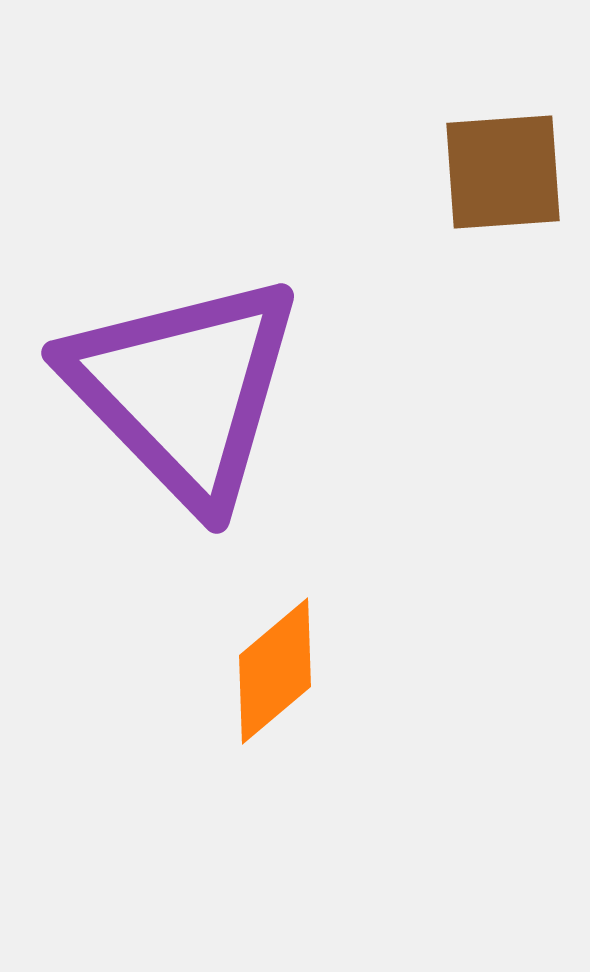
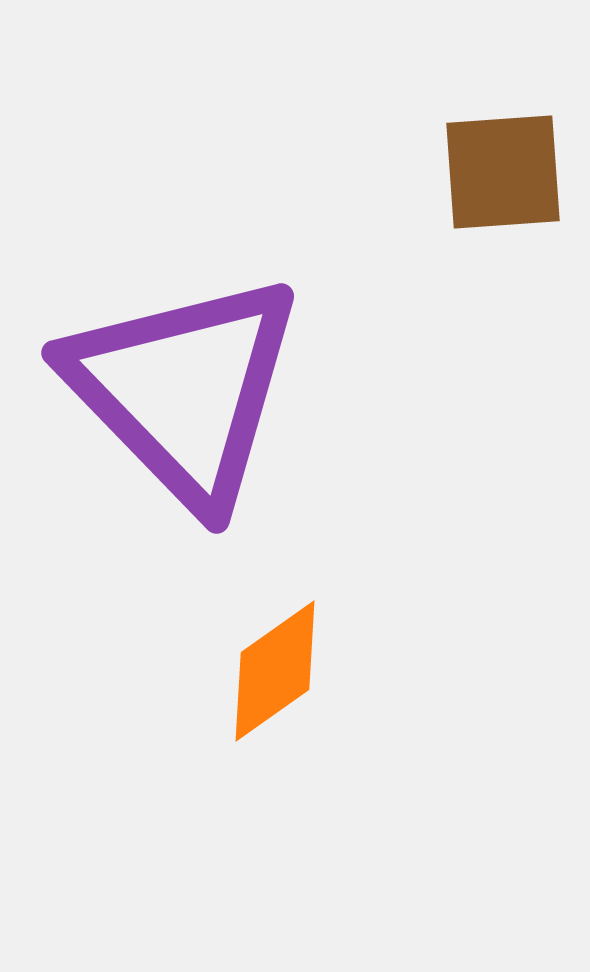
orange diamond: rotated 5 degrees clockwise
